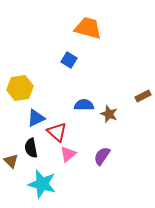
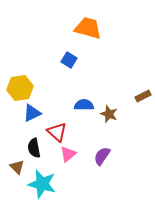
blue triangle: moved 4 px left, 5 px up
black semicircle: moved 3 px right
brown triangle: moved 6 px right, 6 px down
